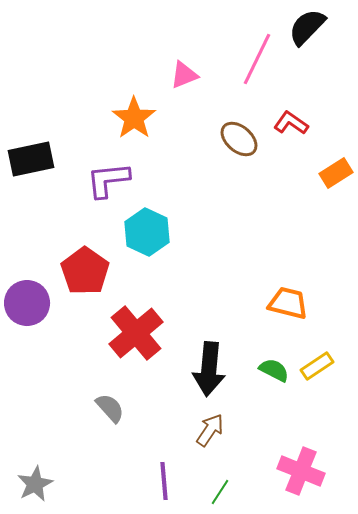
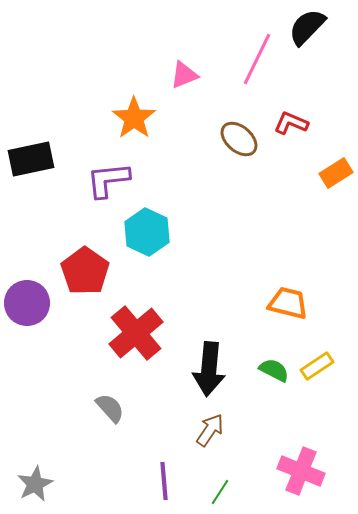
red L-shape: rotated 12 degrees counterclockwise
